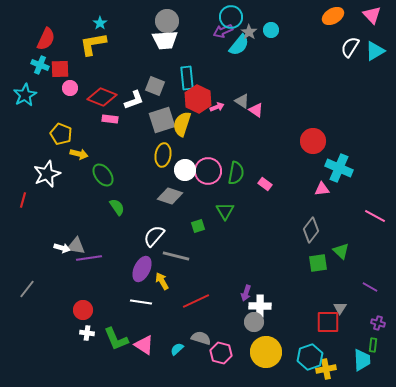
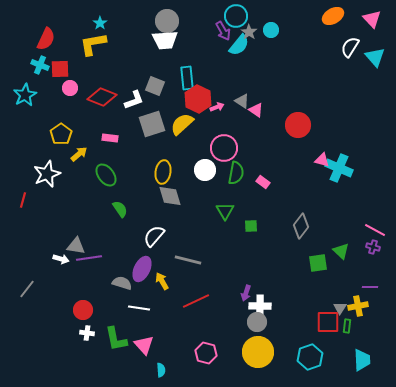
pink triangle at (372, 15): moved 4 px down
cyan circle at (231, 17): moved 5 px right, 1 px up
purple arrow at (223, 31): rotated 96 degrees counterclockwise
cyan triangle at (375, 51): moved 6 px down; rotated 40 degrees counterclockwise
pink rectangle at (110, 119): moved 19 px down
gray square at (162, 120): moved 10 px left, 4 px down
yellow semicircle at (182, 124): rotated 30 degrees clockwise
yellow pentagon at (61, 134): rotated 15 degrees clockwise
red circle at (313, 141): moved 15 px left, 16 px up
yellow arrow at (79, 154): rotated 54 degrees counterclockwise
yellow ellipse at (163, 155): moved 17 px down
white circle at (185, 170): moved 20 px right
pink circle at (208, 171): moved 16 px right, 23 px up
green ellipse at (103, 175): moved 3 px right
pink rectangle at (265, 184): moved 2 px left, 2 px up
pink triangle at (322, 189): moved 29 px up; rotated 21 degrees clockwise
gray diamond at (170, 196): rotated 55 degrees clockwise
green semicircle at (117, 207): moved 3 px right, 2 px down
pink line at (375, 216): moved 14 px down
green square at (198, 226): moved 53 px right; rotated 16 degrees clockwise
gray diamond at (311, 230): moved 10 px left, 4 px up
white arrow at (62, 248): moved 1 px left, 11 px down
gray line at (176, 256): moved 12 px right, 4 px down
purple line at (370, 287): rotated 28 degrees counterclockwise
white line at (141, 302): moved 2 px left, 6 px down
gray circle at (254, 322): moved 3 px right
purple cross at (378, 323): moved 5 px left, 76 px up
gray semicircle at (201, 338): moved 79 px left, 55 px up
green L-shape at (116, 339): rotated 12 degrees clockwise
pink triangle at (144, 345): rotated 15 degrees clockwise
green rectangle at (373, 345): moved 26 px left, 19 px up
cyan semicircle at (177, 349): moved 16 px left, 21 px down; rotated 128 degrees clockwise
yellow circle at (266, 352): moved 8 px left
pink hexagon at (221, 353): moved 15 px left
yellow cross at (326, 369): moved 32 px right, 63 px up
